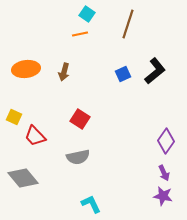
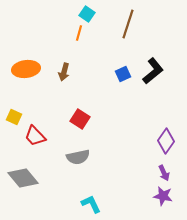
orange line: moved 1 px left, 1 px up; rotated 63 degrees counterclockwise
black L-shape: moved 2 px left
